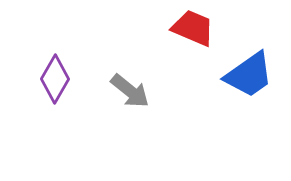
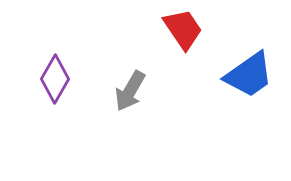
red trapezoid: moved 10 px left, 1 px down; rotated 33 degrees clockwise
gray arrow: rotated 81 degrees clockwise
